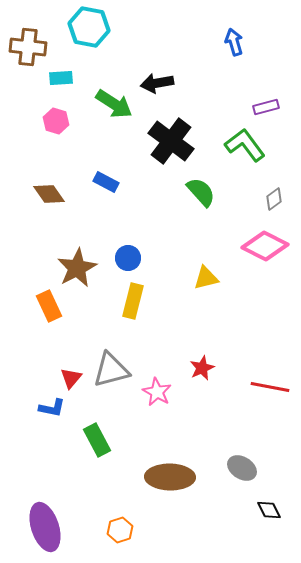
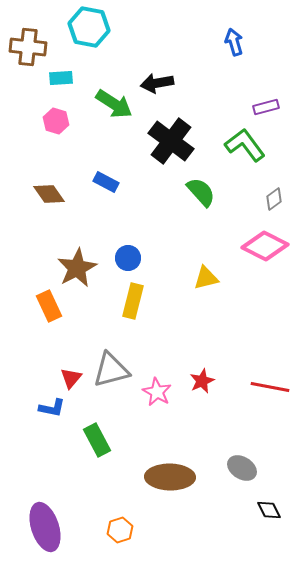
red star: moved 13 px down
